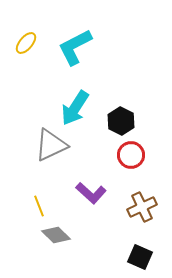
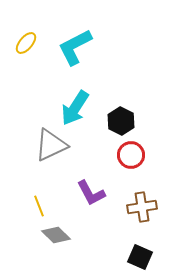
purple L-shape: rotated 20 degrees clockwise
brown cross: rotated 16 degrees clockwise
